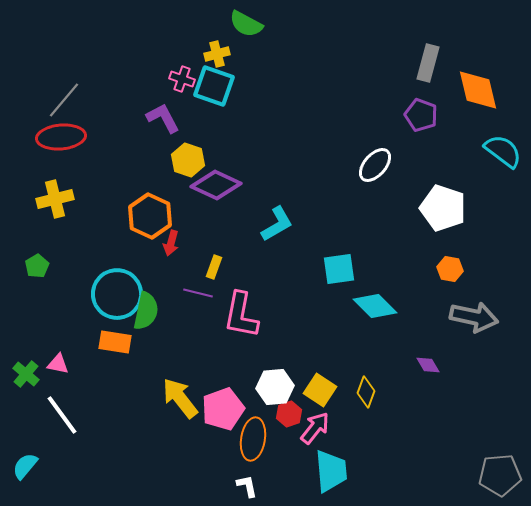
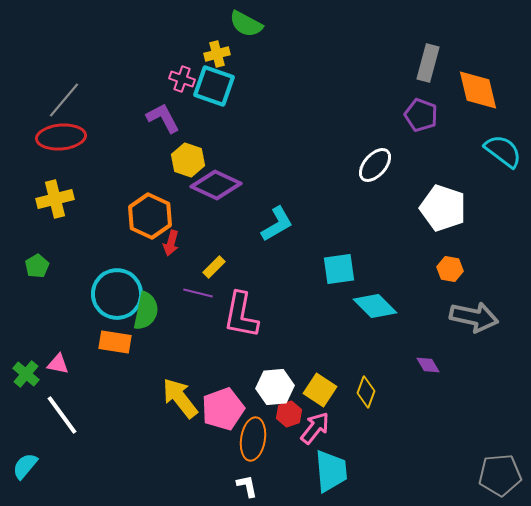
yellow rectangle at (214, 267): rotated 25 degrees clockwise
